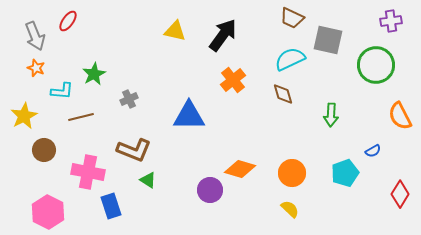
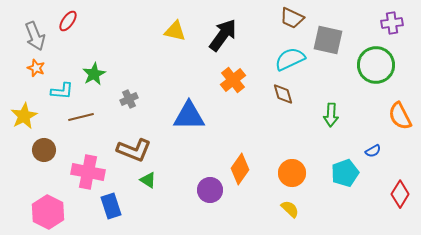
purple cross: moved 1 px right, 2 px down
orange diamond: rotated 72 degrees counterclockwise
